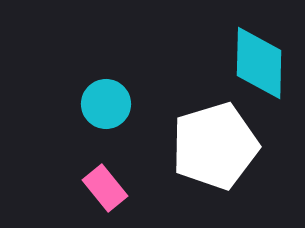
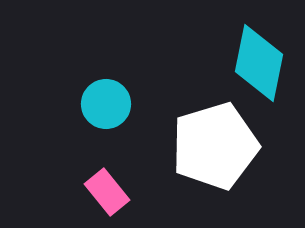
cyan diamond: rotated 10 degrees clockwise
pink rectangle: moved 2 px right, 4 px down
